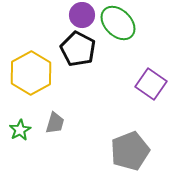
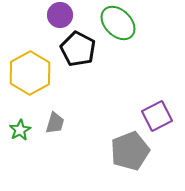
purple circle: moved 22 px left
yellow hexagon: moved 1 px left
purple square: moved 6 px right, 32 px down; rotated 28 degrees clockwise
